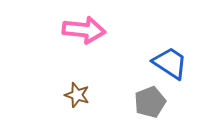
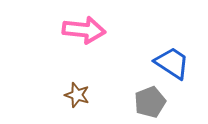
blue trapezoid: moved 2 px right
